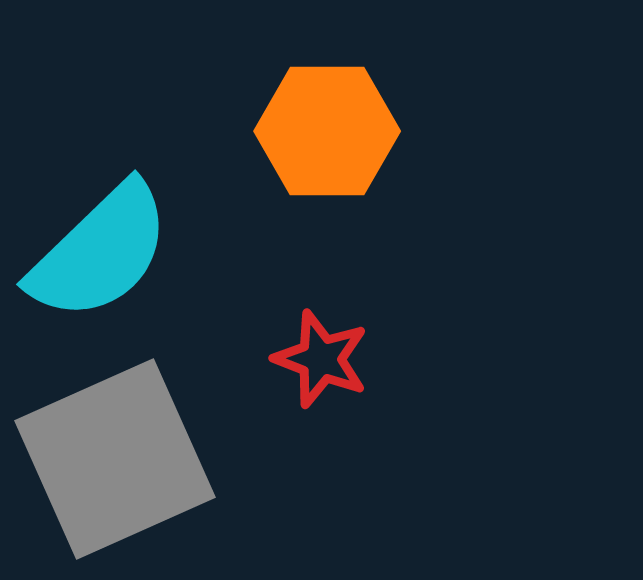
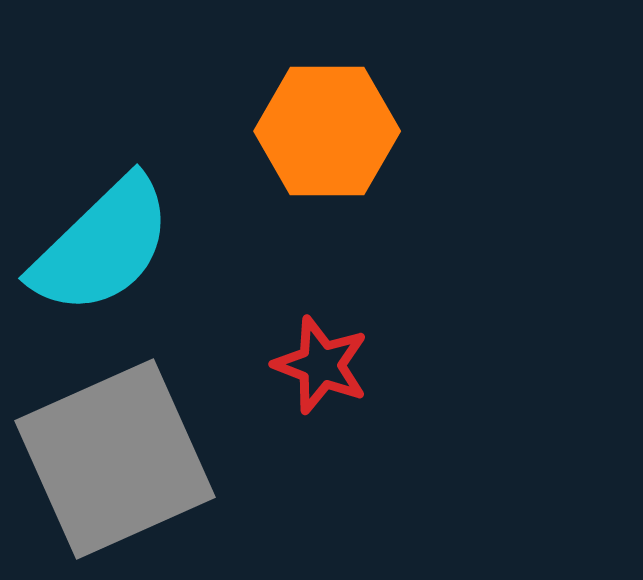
cyan semicircle: moved 2 px right, 6 px up
red star: moved 6 px down
